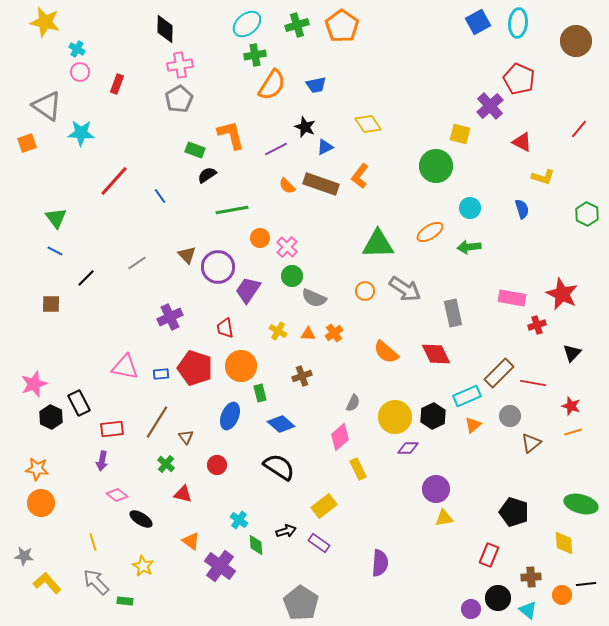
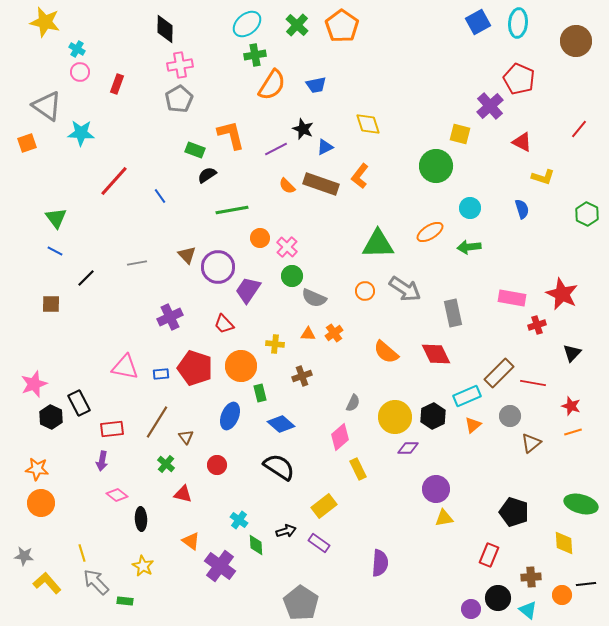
green cross at (297, 25): rotated 30 degrees counterclockwise
yellow diamond at (368, 124): rotated 16 degrees clockwise
black star at (305, 127): moved 2 px left, 2 px down
gray line at (137, 263): rotated 24 degrees clockwise
red trapezoid at (225, 328): moved 1 px left, 4 px up; rotated 35 degrees counterclockwise
yellow cross at (278, 331): moved 3 px left, 13 px down; rotated 24 degrees counterclockwise
black ellipse at (141, 519): rotated 55 degrees clockwise
yellow line at (93, 542): moved 11 px left, 11 px down
